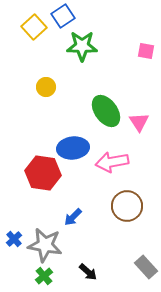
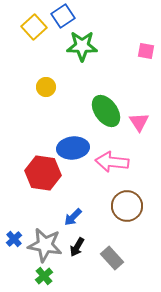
pink arrow: rotated 16 degrees clockwise
gray rectangle: moved 34 px left, 9 px up
black arrow: moved 11 px left, 25 px up; rotated 78 degrees clockwise
